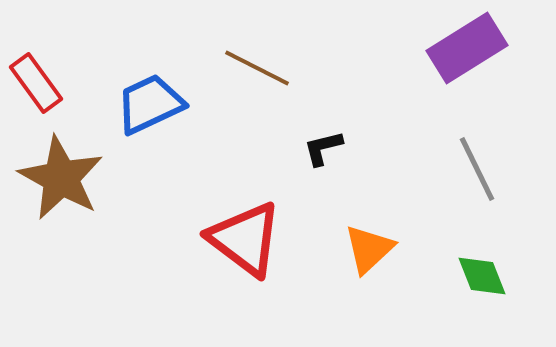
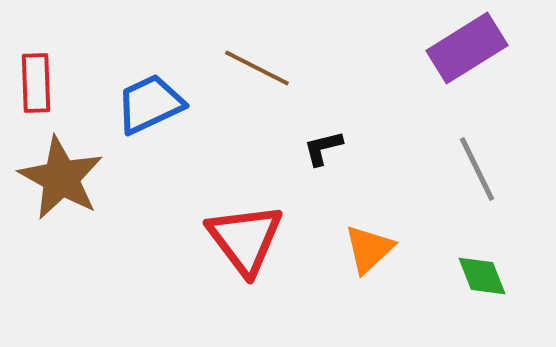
red rectangle: rotated 34 degrees clockwise
red triangle: rotated 16 degrees clockwise
